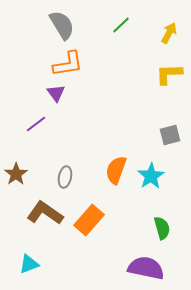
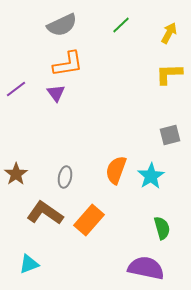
gray semicircle: rotated 96 degrees clockwise
purple line: moved 20 px left, 35 px up
